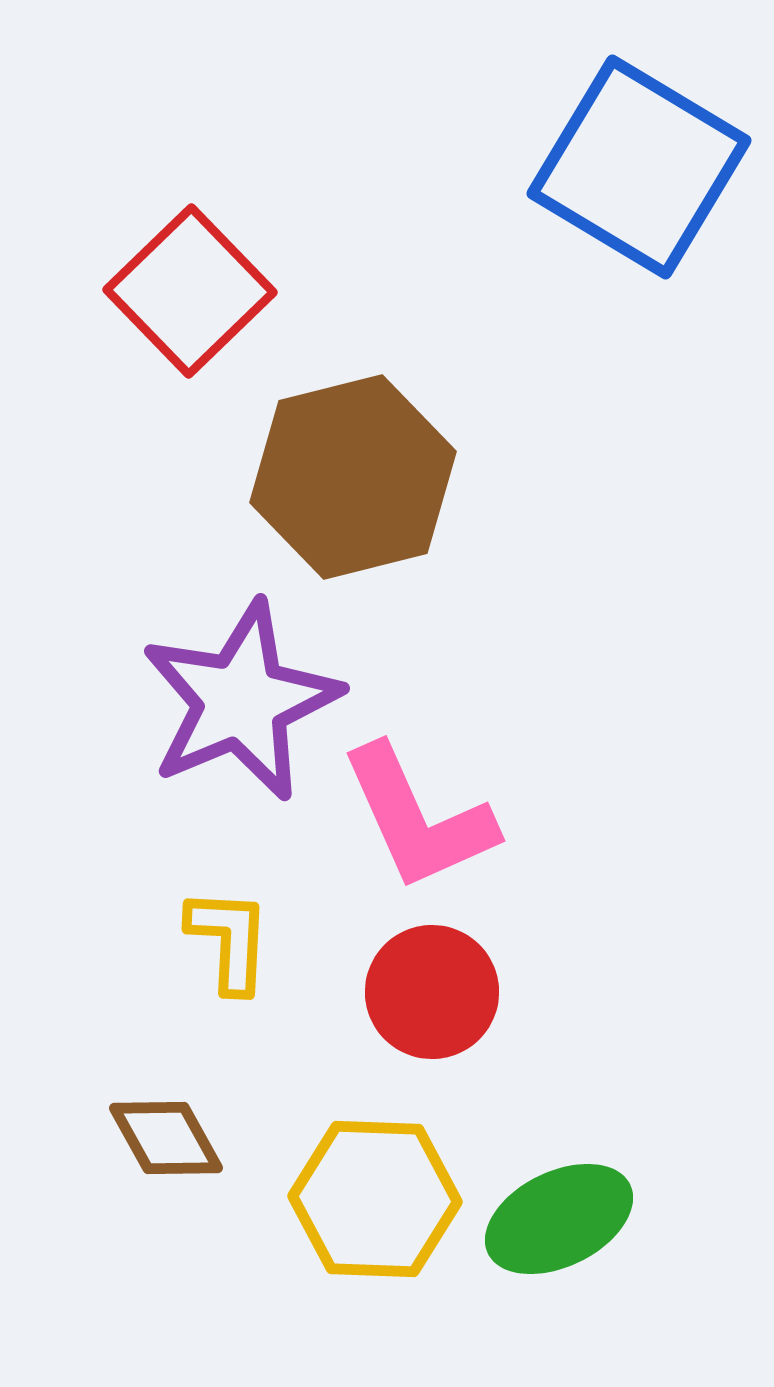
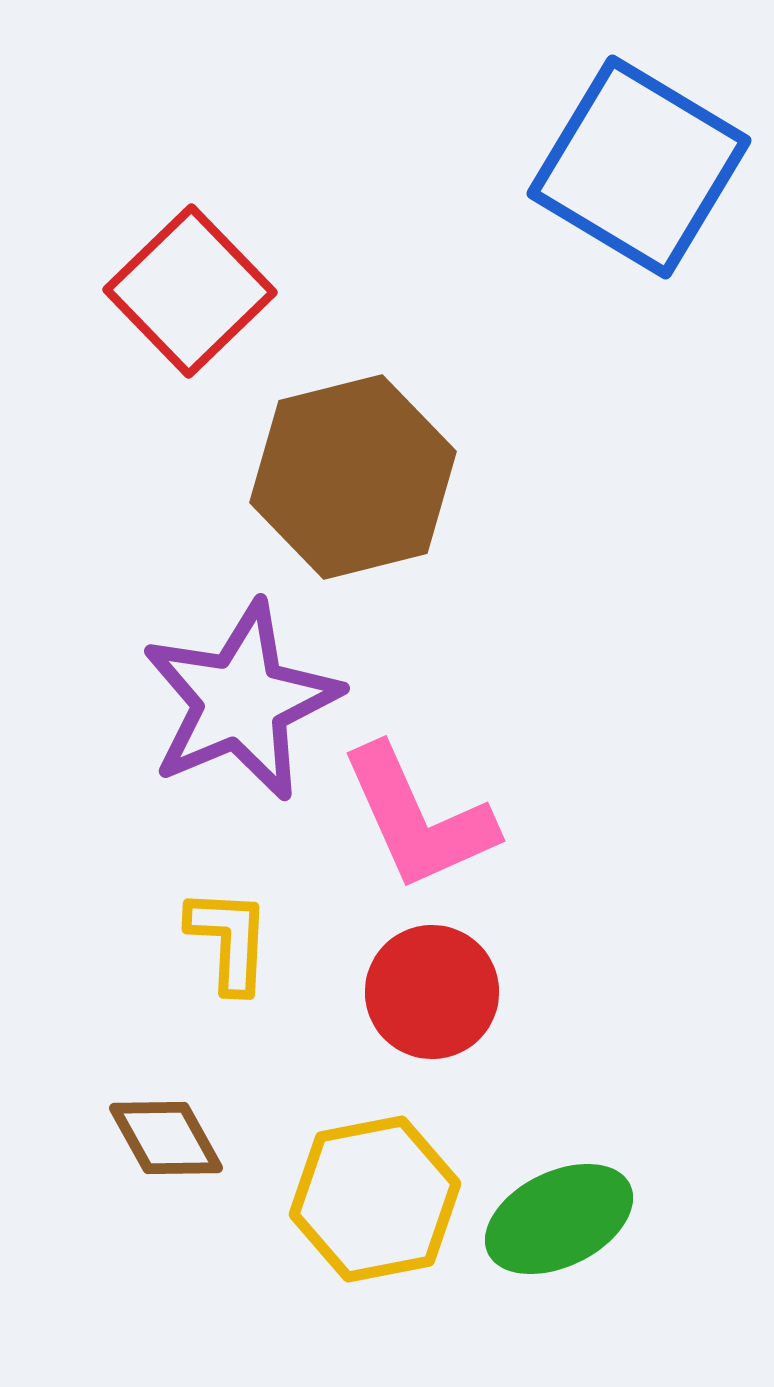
yellow hexagon: rotated 13 degrees counterclockwise
